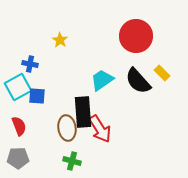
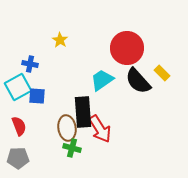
red circle: moved 9 px left, 12 px down
green cross: moved 13 px up
